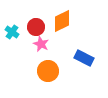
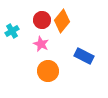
orange diamond: rotated 25 degrees counterclockwise
red circle: moved 6 px right, 7 px up
cyan cross: moved 1 px up; rotated 24 degrees clockwise
blue rectangle: moved 2 px up
